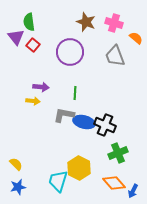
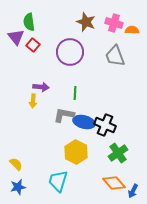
orange semicircle: moved 4 px left, 8 px up; rotated 40 degrees counterclockwise
yellow arrow: rotated 88 degrees clockwise
green cross: rotated 12 degrees counterclockwise
yellow hexagon: moved 3 px left, 16 px up
